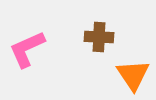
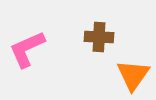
orange triangle: rotated 9 degrees clockwise
